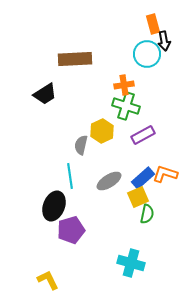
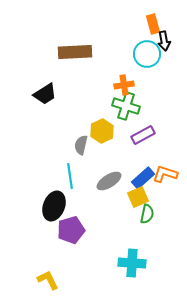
brown rectangle: moved 7 px up
cyan cross: moved 1 px right; rotated 12 degrees counterclockwise
